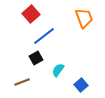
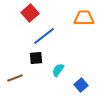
red square: moved 1 px left, 1 px up
orange trapezoid: rotated 70 degrees counterclockwise
black square: rotated 24 degrees clockwise
brown line: moved 7 px left, 4 px up
